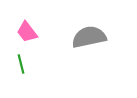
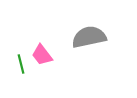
pink trapezoid: moved 15 px right, 23 px down
